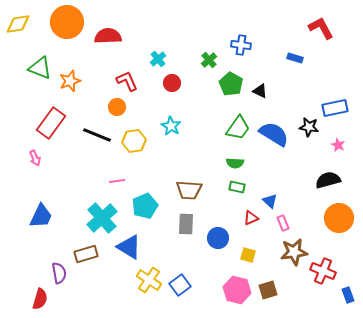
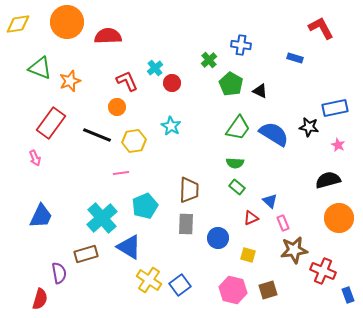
cyan cross at (158, 59): moved 3 px left, 9 px down
pink line at (117, 181): moved 4 px right, 8 px up
green rectangle at (237, 187): rotated 28 degrees clockwise
brown trapezoid at (189, 190): rotated 92 degrees counterclockwise
brown star at (294, 252): moved 2 px up
pink hexagon at (237, 290): moved 4 px left
